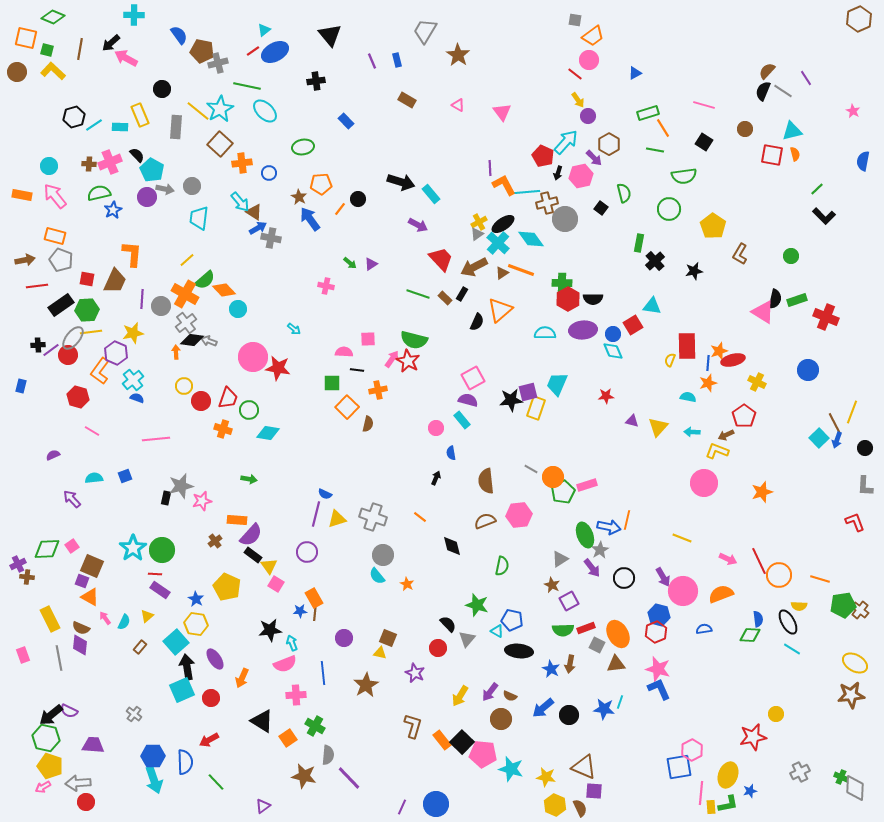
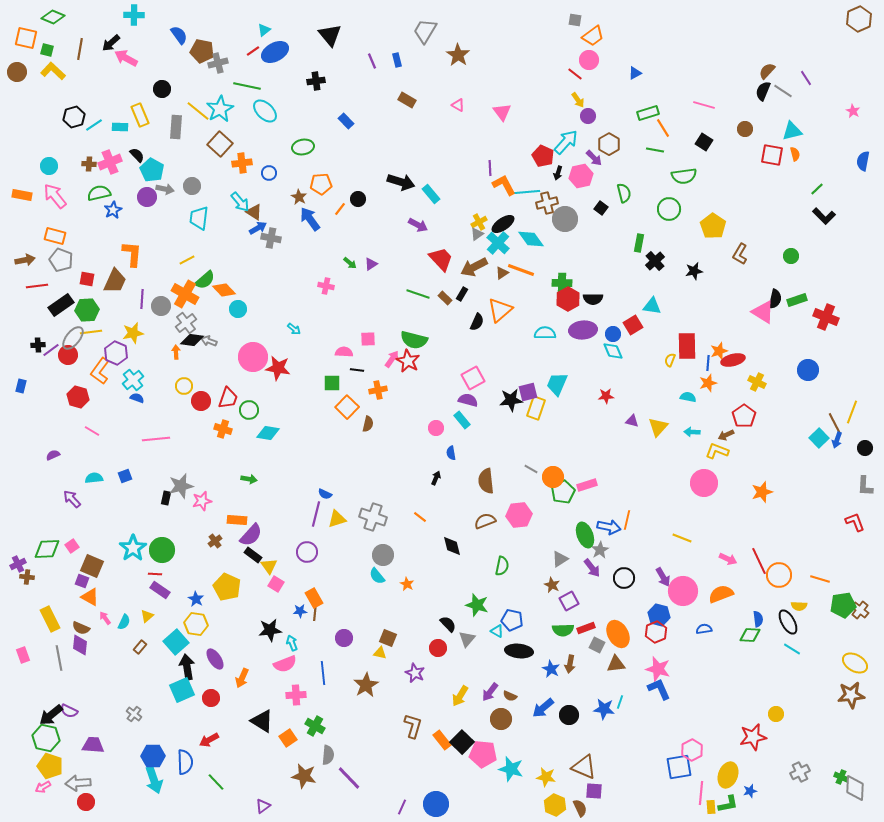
yellow line at (187, 260): rotated 14 degrees clockwise
